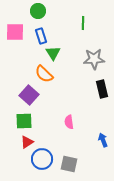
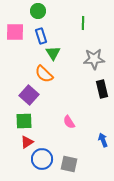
pink semicircle: rotated 24 degrees counterclockwise
